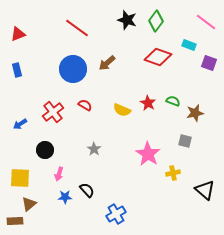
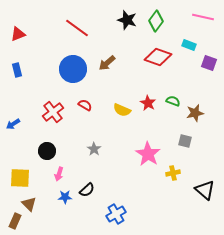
pink line: moved 3 px left, 5 px up; rotated 25 degrees counterclockwise
blue arrow: moved 7 px left
black circle: moved 2 px right, 1 px down
black semicircle: rotated 91 degrees clockwise
brown triangle: rotated 35 degrees counterclockwise
brown rectangle: rotated 63 degrees counterclockwise
